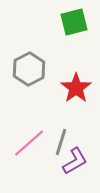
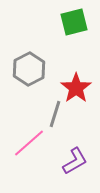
gray line: moved 6 px left, 28 px up
